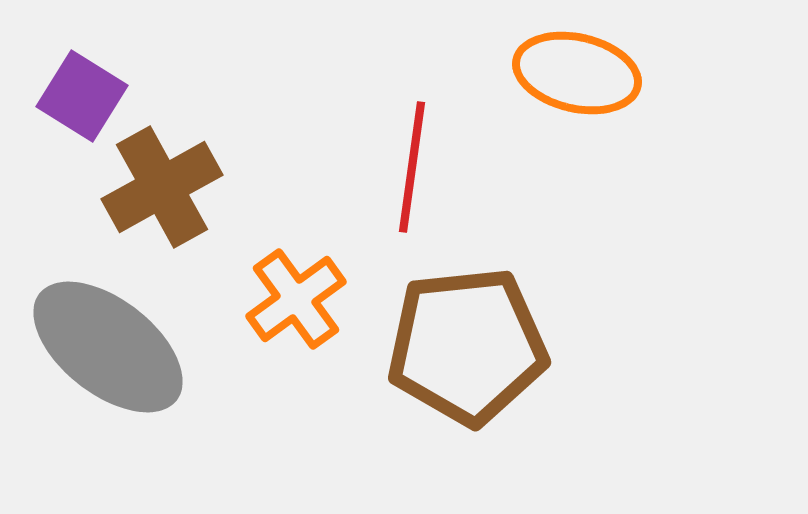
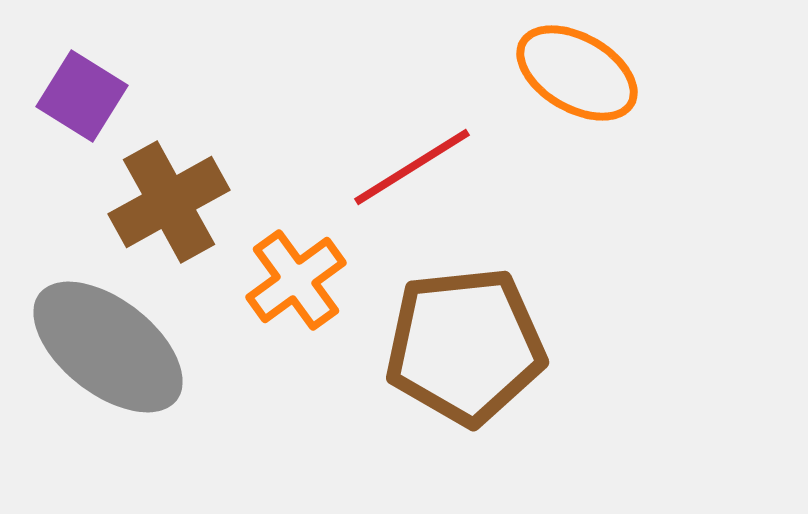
orange ellipse: rotated 17 degrees clockwise
red line: rotated 50 degrees clockwise
brown cross: moved 7 px right, 15 px down
orange cross: moved 19 px up
brown pentagon: moved 2 px left
